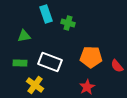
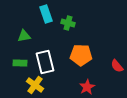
orange pentagon: moved 10 px left, 2 px up
white rectangle: moved 5 px left; rotated 55 degrees clockwise
